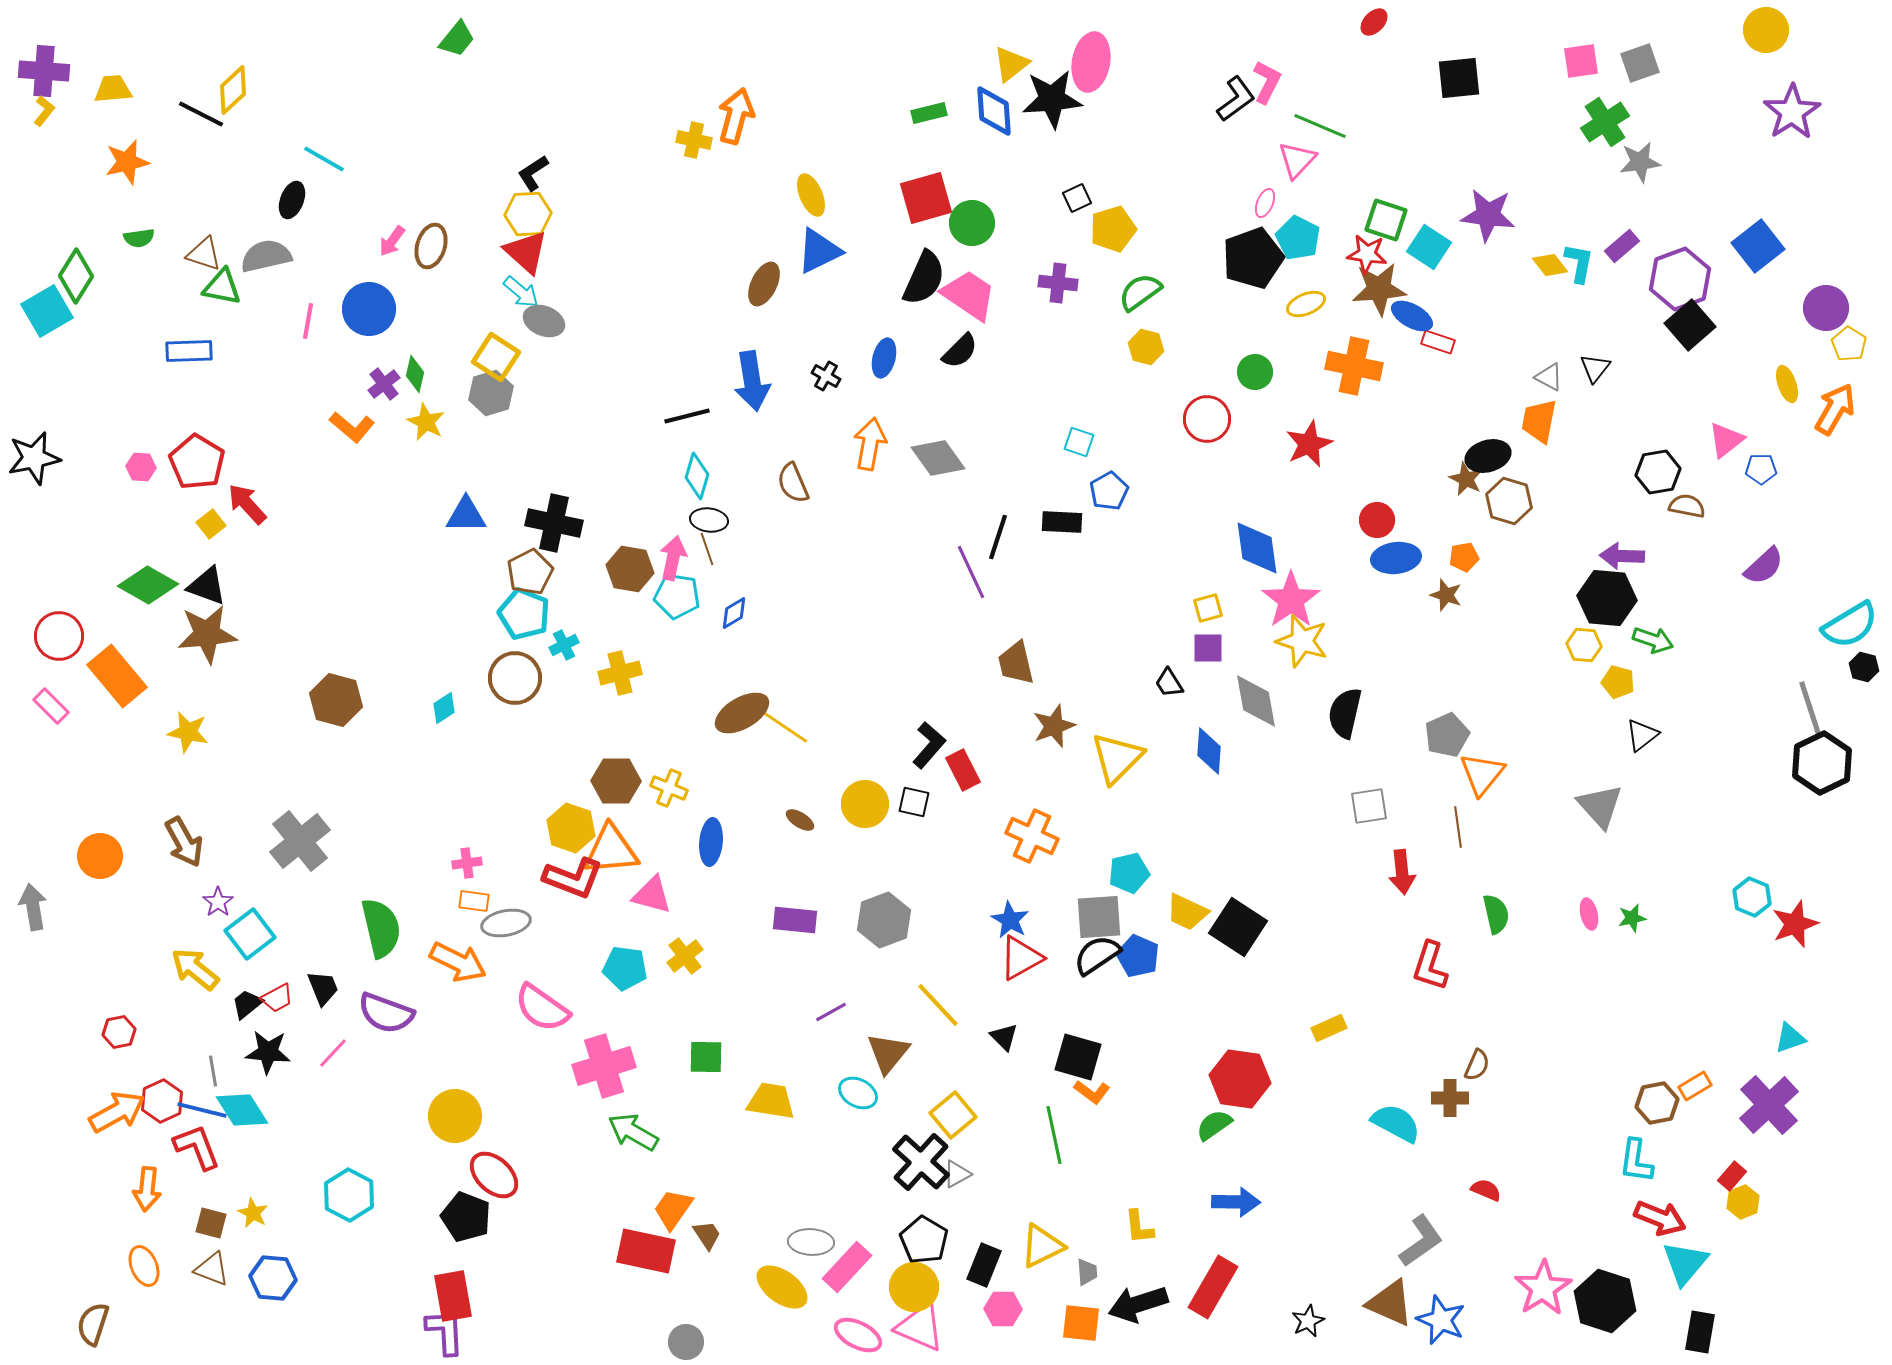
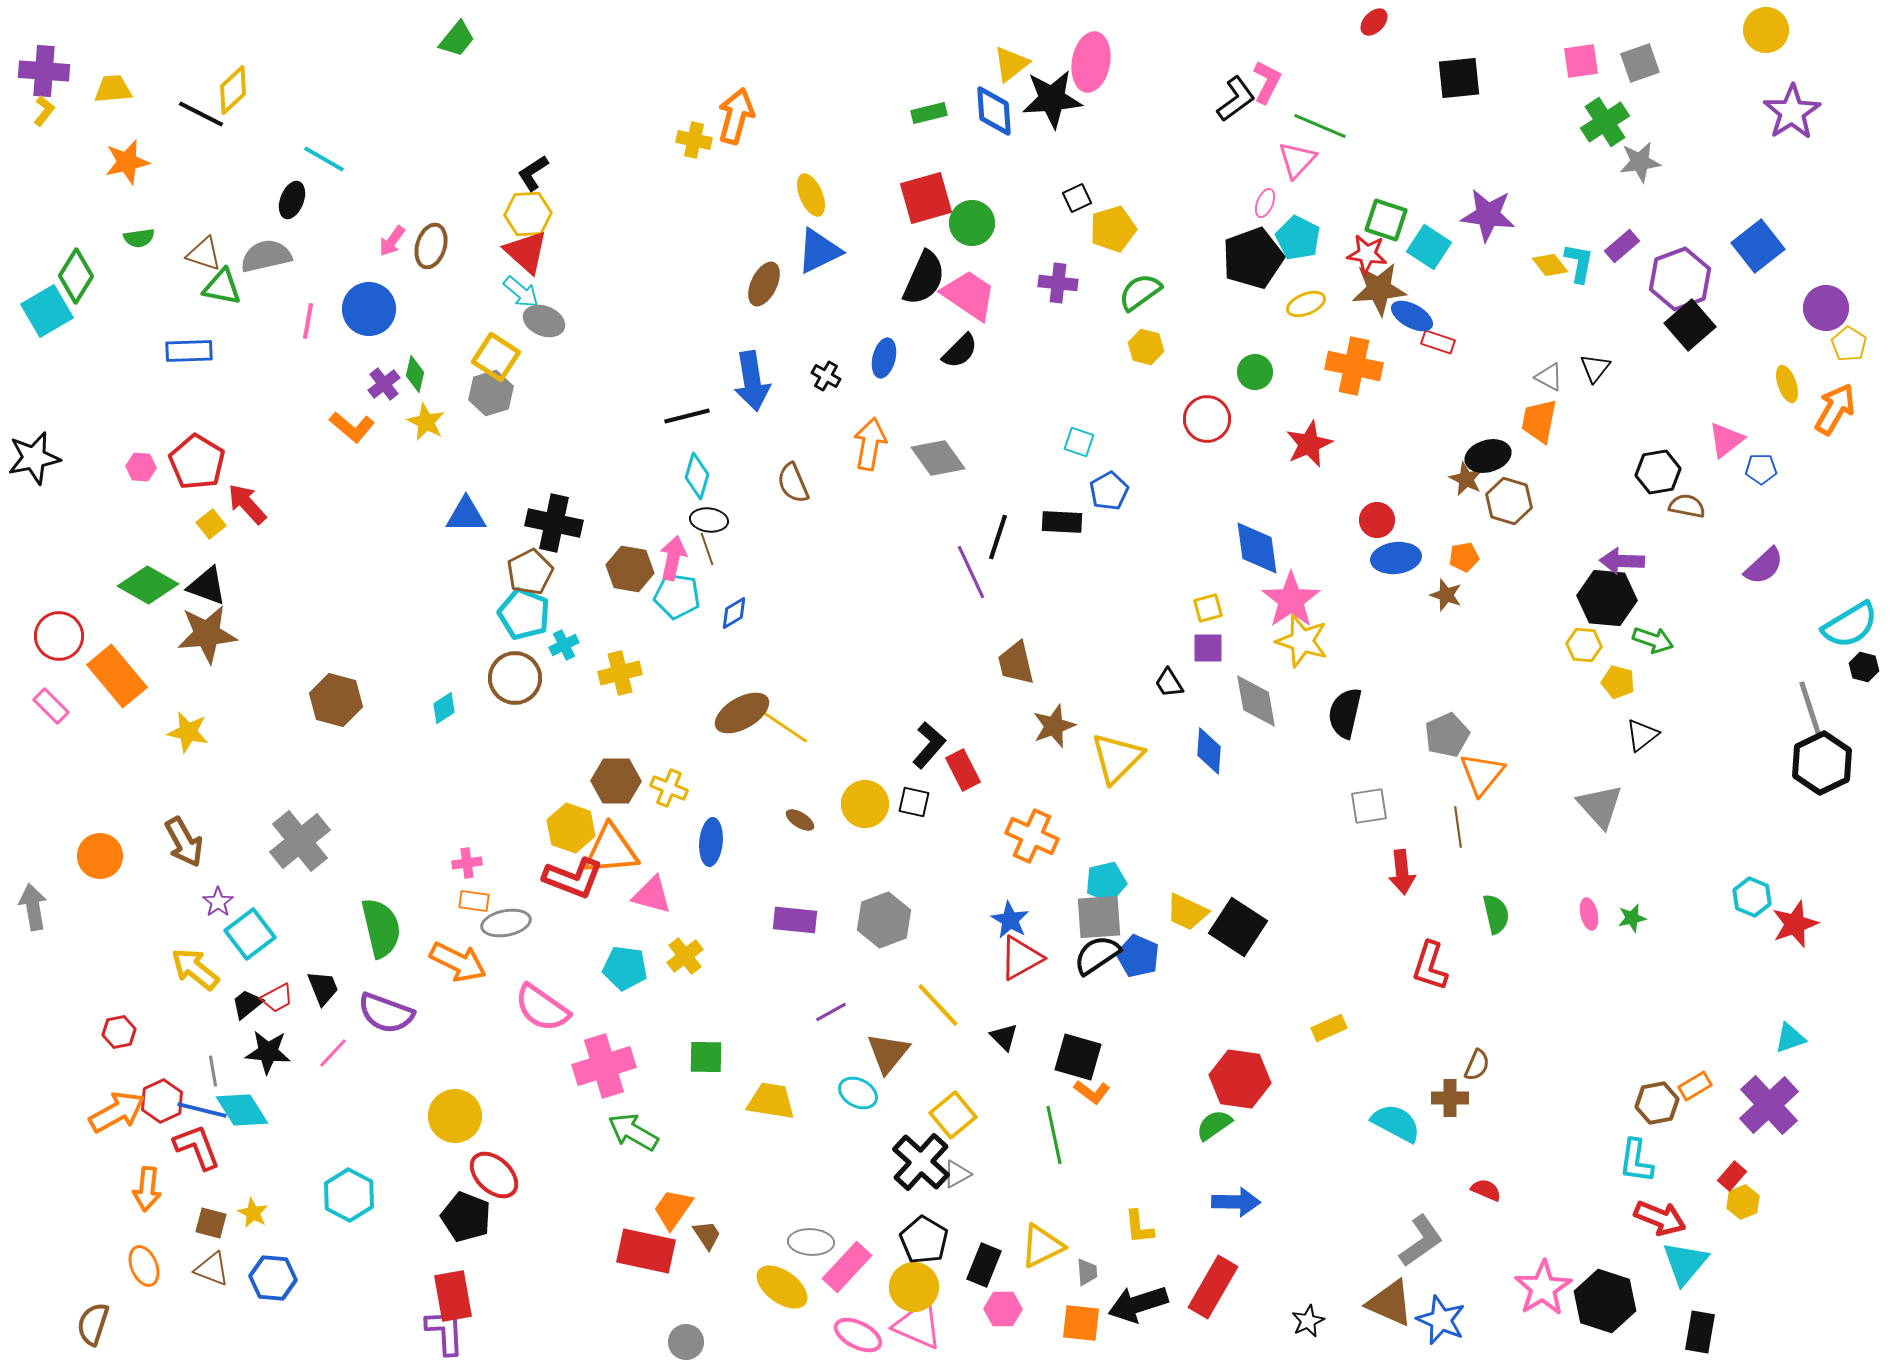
purple arrow at (1622, 556): moved 5 px down
cyan pentagon at (1129, 873): moved 23 px left, 9 px down
pink triangle at (920, 1327): moved 2 px left, 2 px up
